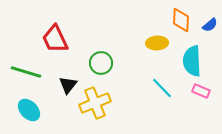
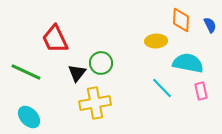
blue semicircle: rotated 77 degrees counterclockwise
yellow ellipse: moved 1 px left, 2 px up
cyan semicircle: moved 4 px left, 2 px down; rotated 104 degrees clockwise
green line: rotated 8 degrees clockwise
black triangle: moved 9 px right, 12 px up
pink rectangle: rotated 54 degrees clockwise
yellow cross: rotated 12 degrees clockwise
cyan ellipse: moved 7 px down
